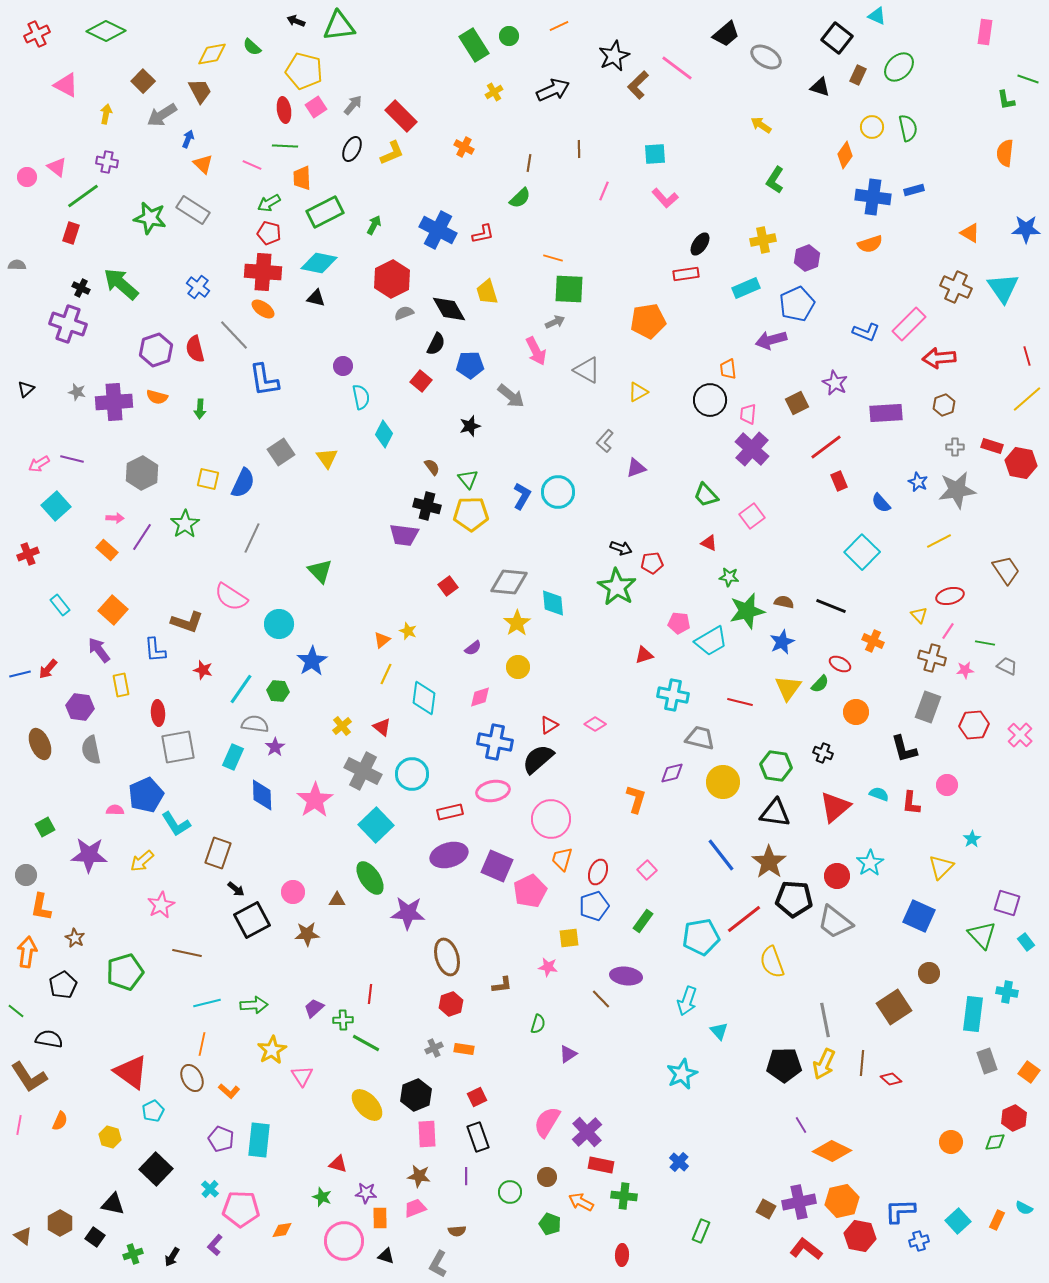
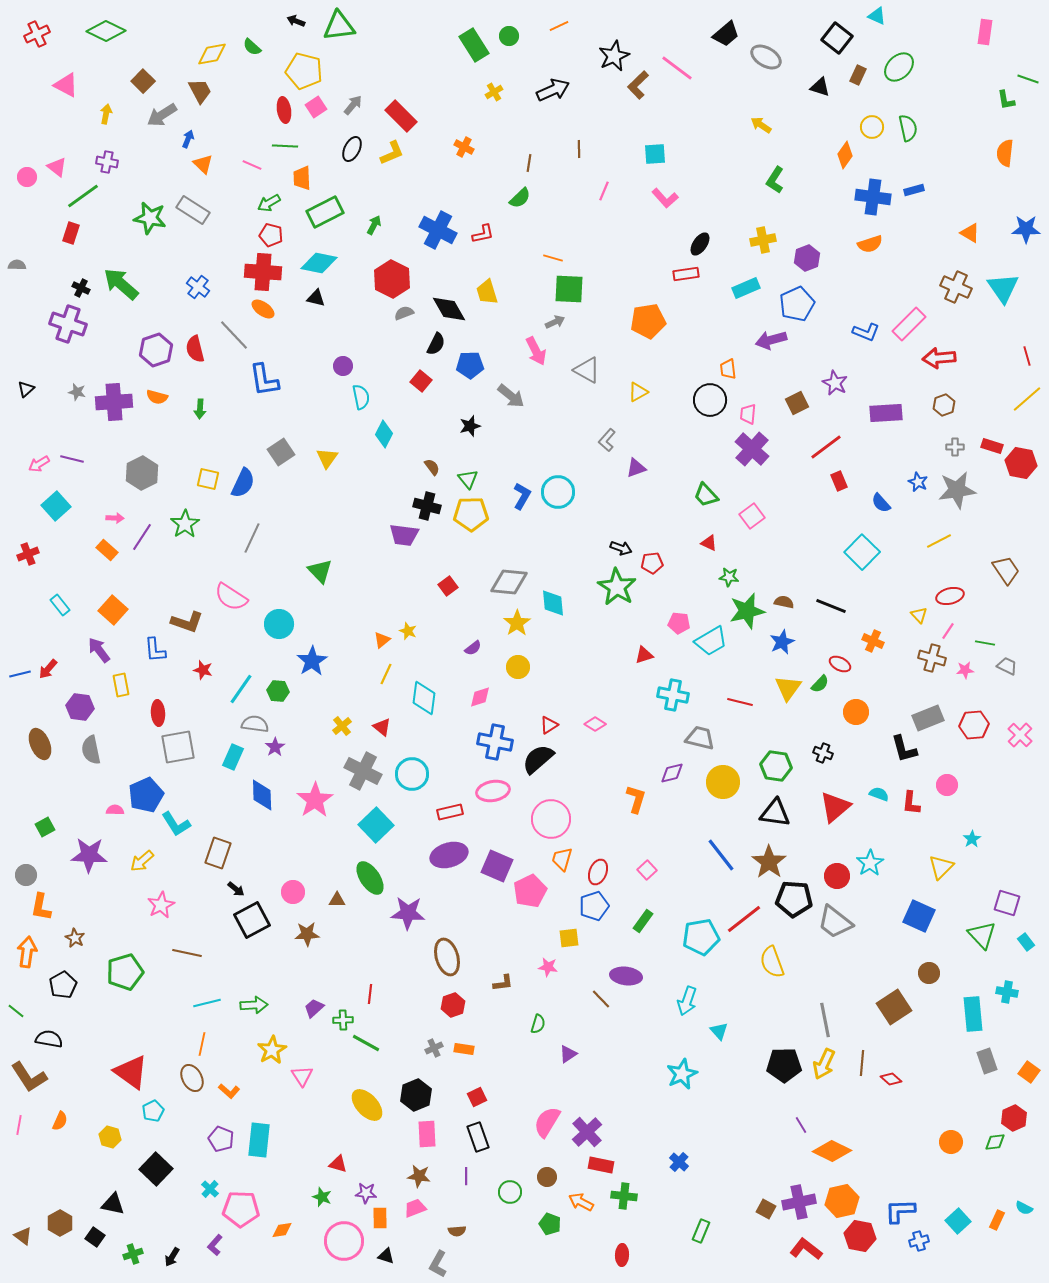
red pentagon at (269, 233): moved 2 px right, 2 px down
red hexagon at (392, 279): rotated 6 degrees counterclockwise
gray L-shape at (605, 441): moved 2 px right, 1 px up
yellow triangle at (327, 458): rotated 10 degrees clockwise
gray rectangle at (928, 707): moved 11 px down; rotated 48 degrees clockwise
brown L-shape at (502, 985): moved 1 px right, 2 px up
red hexagon at (451, 1004): moved 2 px right, 1 px down
cyan rectangle at (973, 1014): rotated 12 degrees counterclockwise
